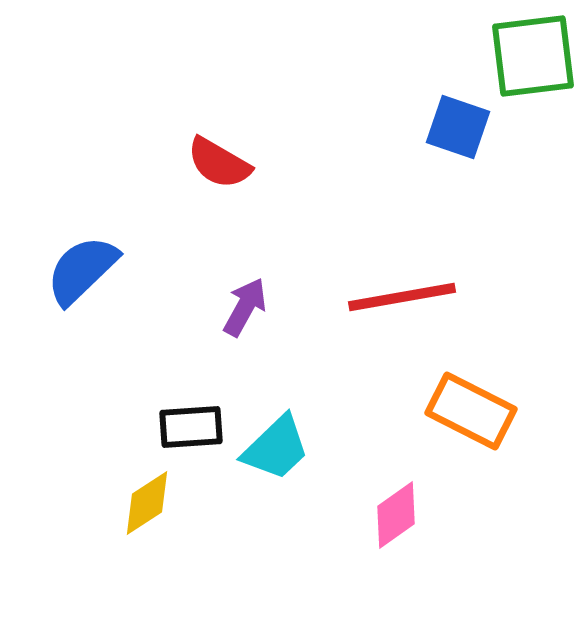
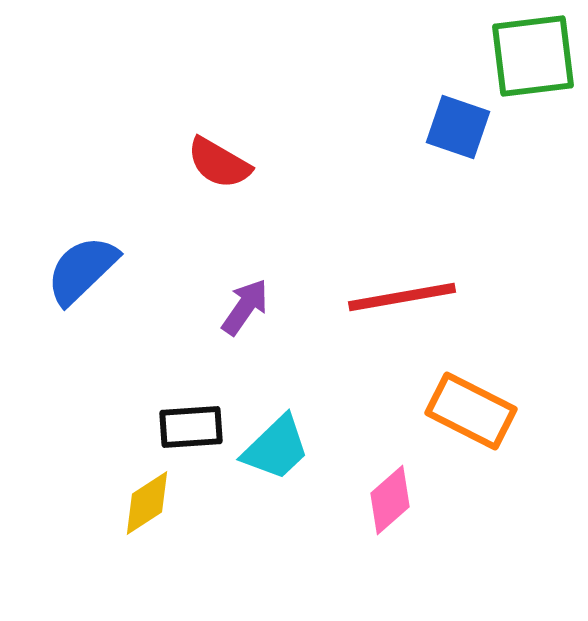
purple arrow: rotated 6 degrees clockwise
pink diamond: moved 6 px left, 15 px up; rotated 6 degrees counterclockwise
